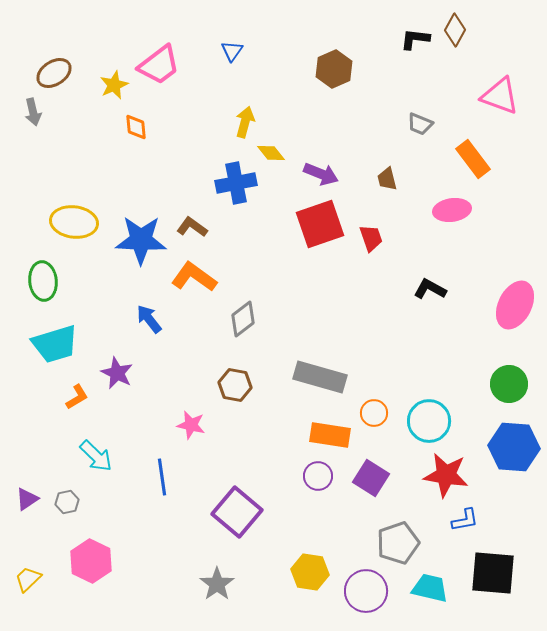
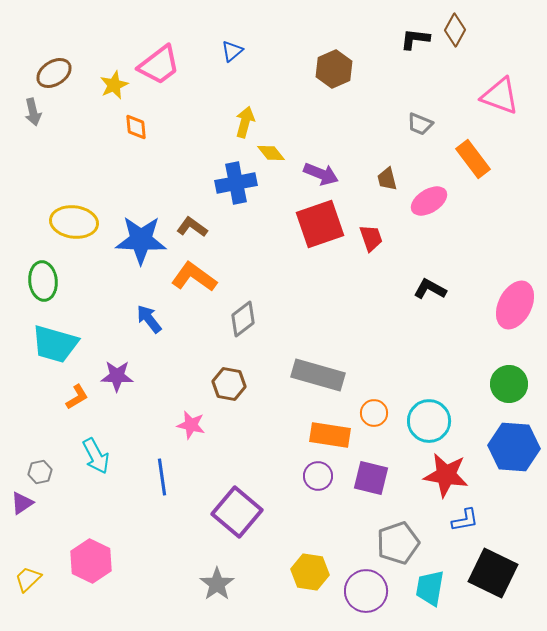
blue triangle at (232, 51): rotated 15 degrees clockwise
pink ellipse at (452, 210): moved 23 px left, 9 px up; rotated 24 degrees counterclockwise
cyan trapezoid at (55, 344): rotated 33 degrees clockwise
purple star at (117, 373): moved 3 px down; rotated 24 degrees counterclockwise
gray rectangle at (320, 377): moved 2 px left, 2 px up
brown hexagon at (235, 385): moved 6 px left, 1 px up
cyan arrow at (96, 456): rotated 18 degrees clockwise
purple square at (371, 478): rotated 18 degrees counterclockwise
purple triangle at (27, 499): moved 5 px left, 4 px down
gray hexagon at (67, 502): moved 27 px left, 30 px up
black square at (493, 573): rotated 21 degrees clockwise
cyan trapezoid at (430, 588): rotated 93 degrees counterclockwise
